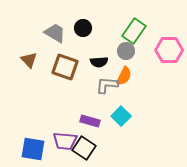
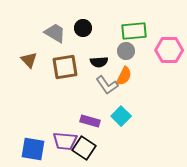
green rectangle: rotated 50 degrees clockwise
brown square: rotated 28 degrees counterclockwise
gray L-shape: rotated 130 degrees counterclockwise
